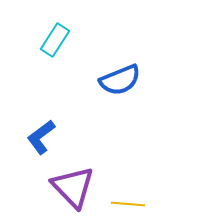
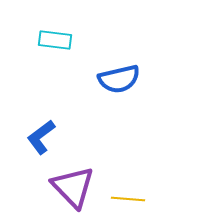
cyan rectangle: rotated 64 degrees clockwise
blue semicircle: moved 1 px left, 1 px up; rotated 9 degrees clockwise
yellow line: moved 5 px up
